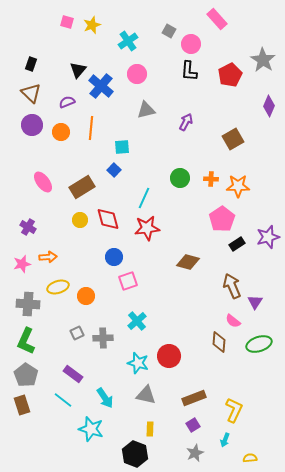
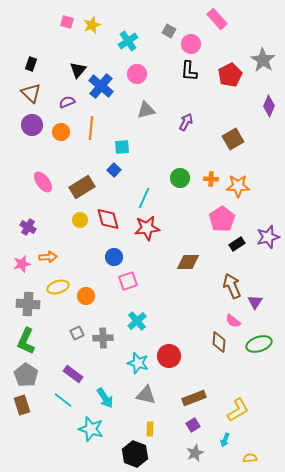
brown diamond at (188, 262): rotated 15 degrees counterclockwise
yellow L-shape at (234, 410): moved 4 px right; rotated 35 degrees clockwise
